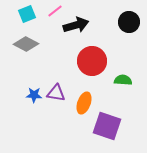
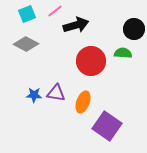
black circle: moved 5 px right, 7 px down
red circle: moved 1 px left
green semicircle: moved 27 px up
orange ellipse: moved 1 px left, 1 px up
purple square: rotated 16 degrees clockwise
